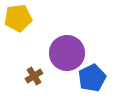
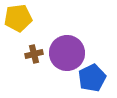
brown cross: moved 22 px up; rotated 18 degrees clockwise
